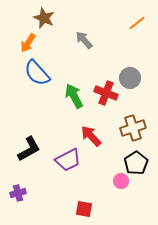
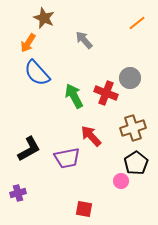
purple trapezoid: moved 1 px left, 2 px up; rotated 16 degrees clockwise
